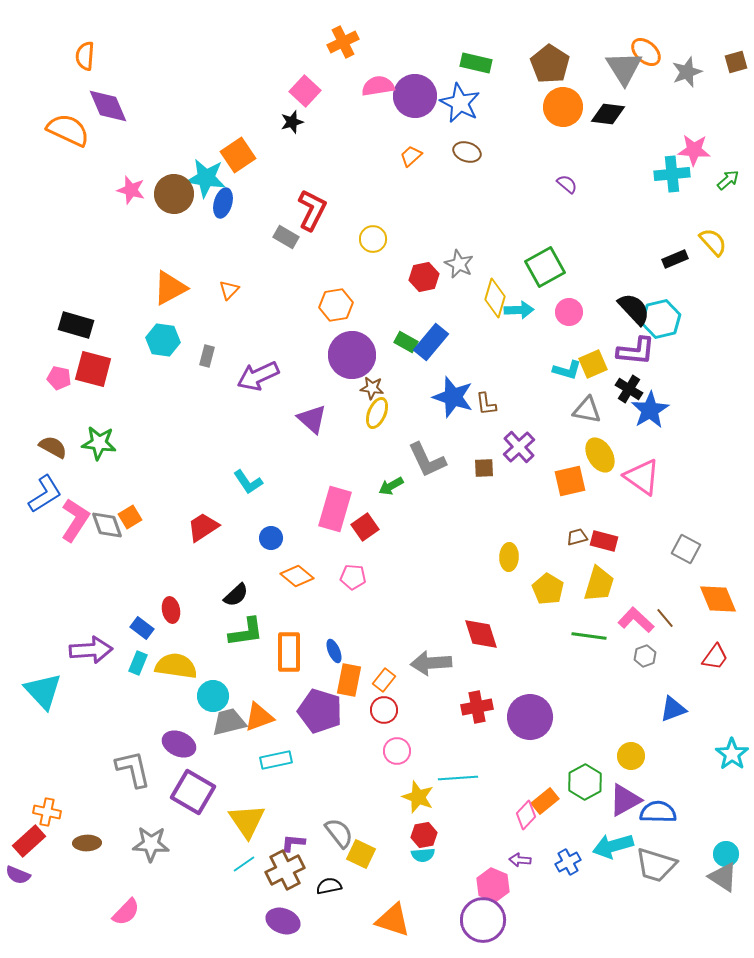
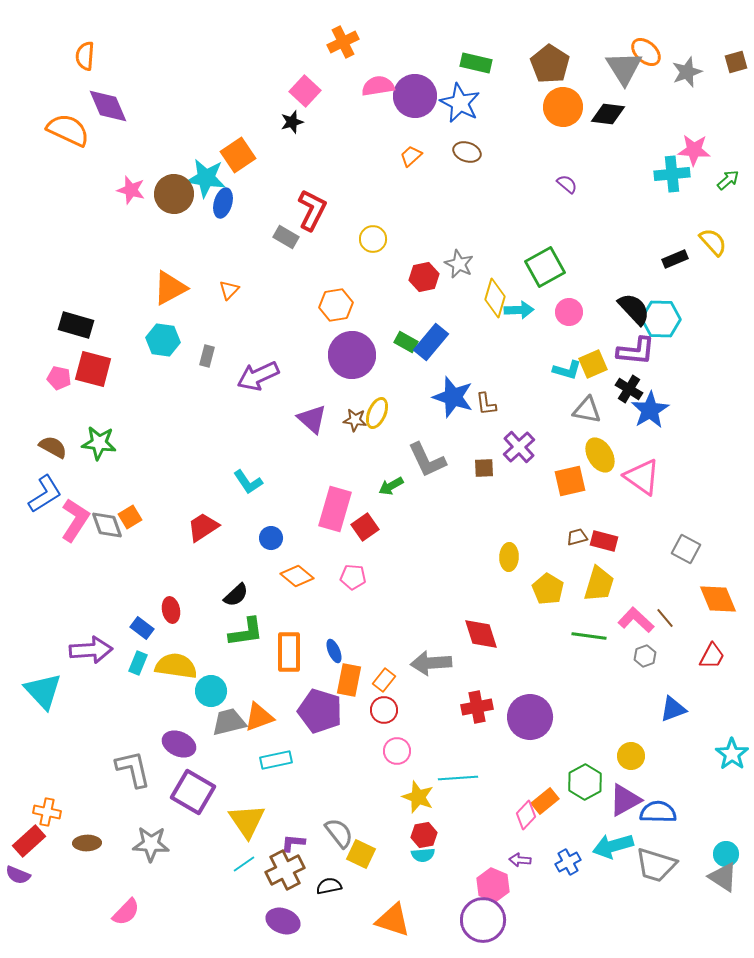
cyan hexagon at (661, 319): rotated 15 degrees clockwise
brown star at (372, 388): moved 17 px left, 32 px down
red trapezoid at (715, 657): moved 3 px left, 1 px up; rotated 8 degrees counterclockwise
cyan circle at (213, 696): moved 2 px left, 5 px up
